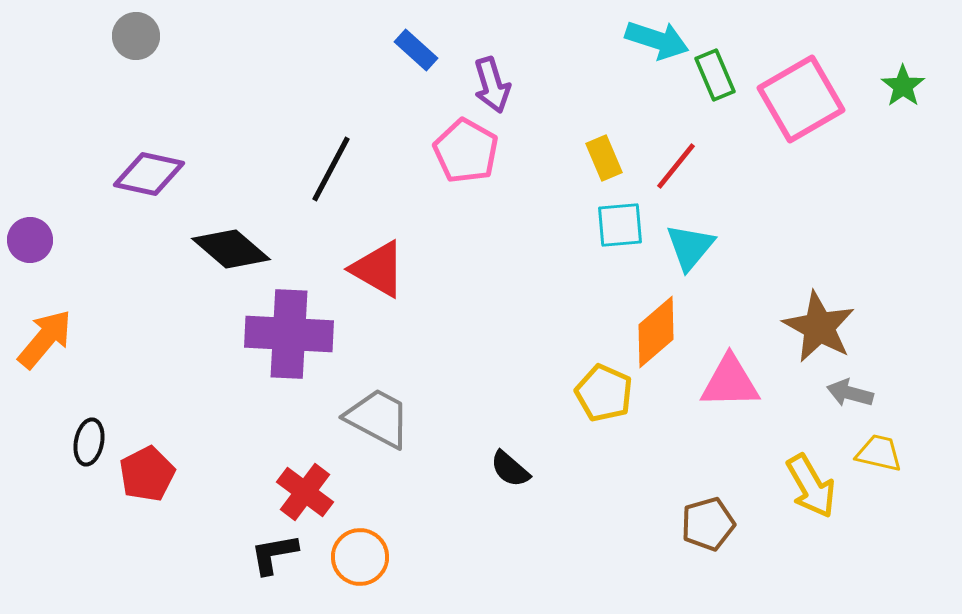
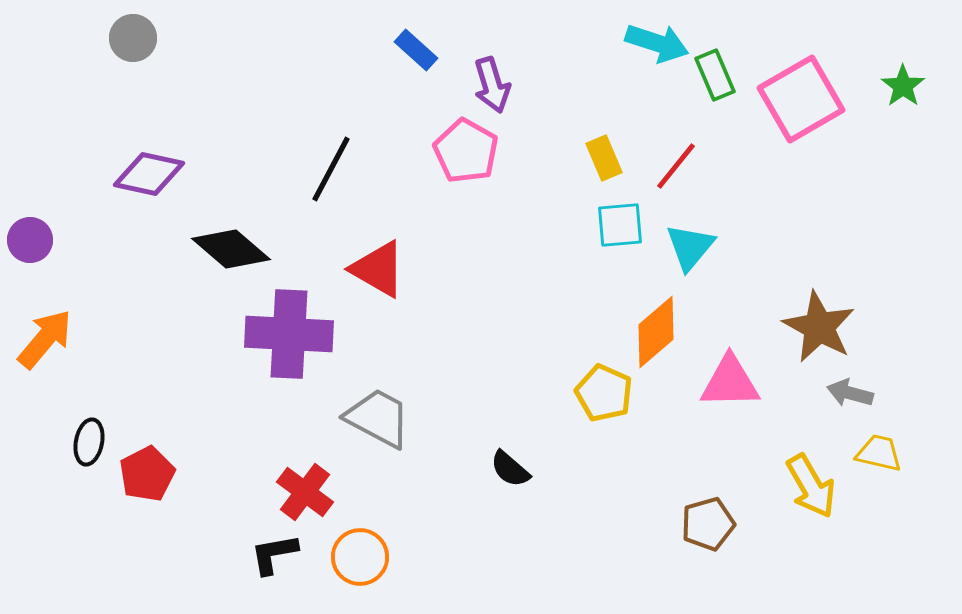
gray circle: moved 3 px left, 2 px down
cyan arrow: moved 3 px down
